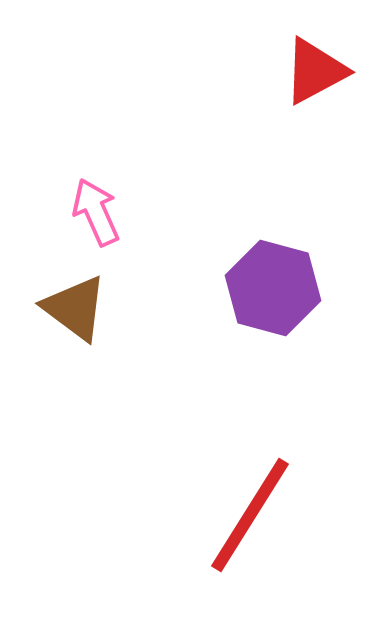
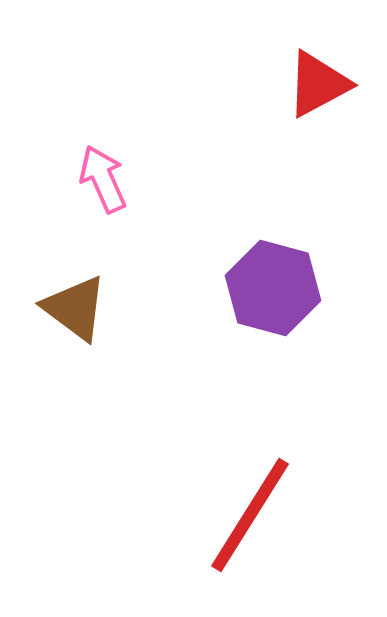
red triangle: moved 3 px right, 13 px down
pink arrow: moved 7 px right, 33 px up
